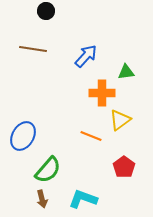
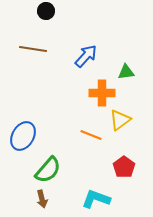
orange line: moved 1 px up
cyan L-shape: moved 13 px right
